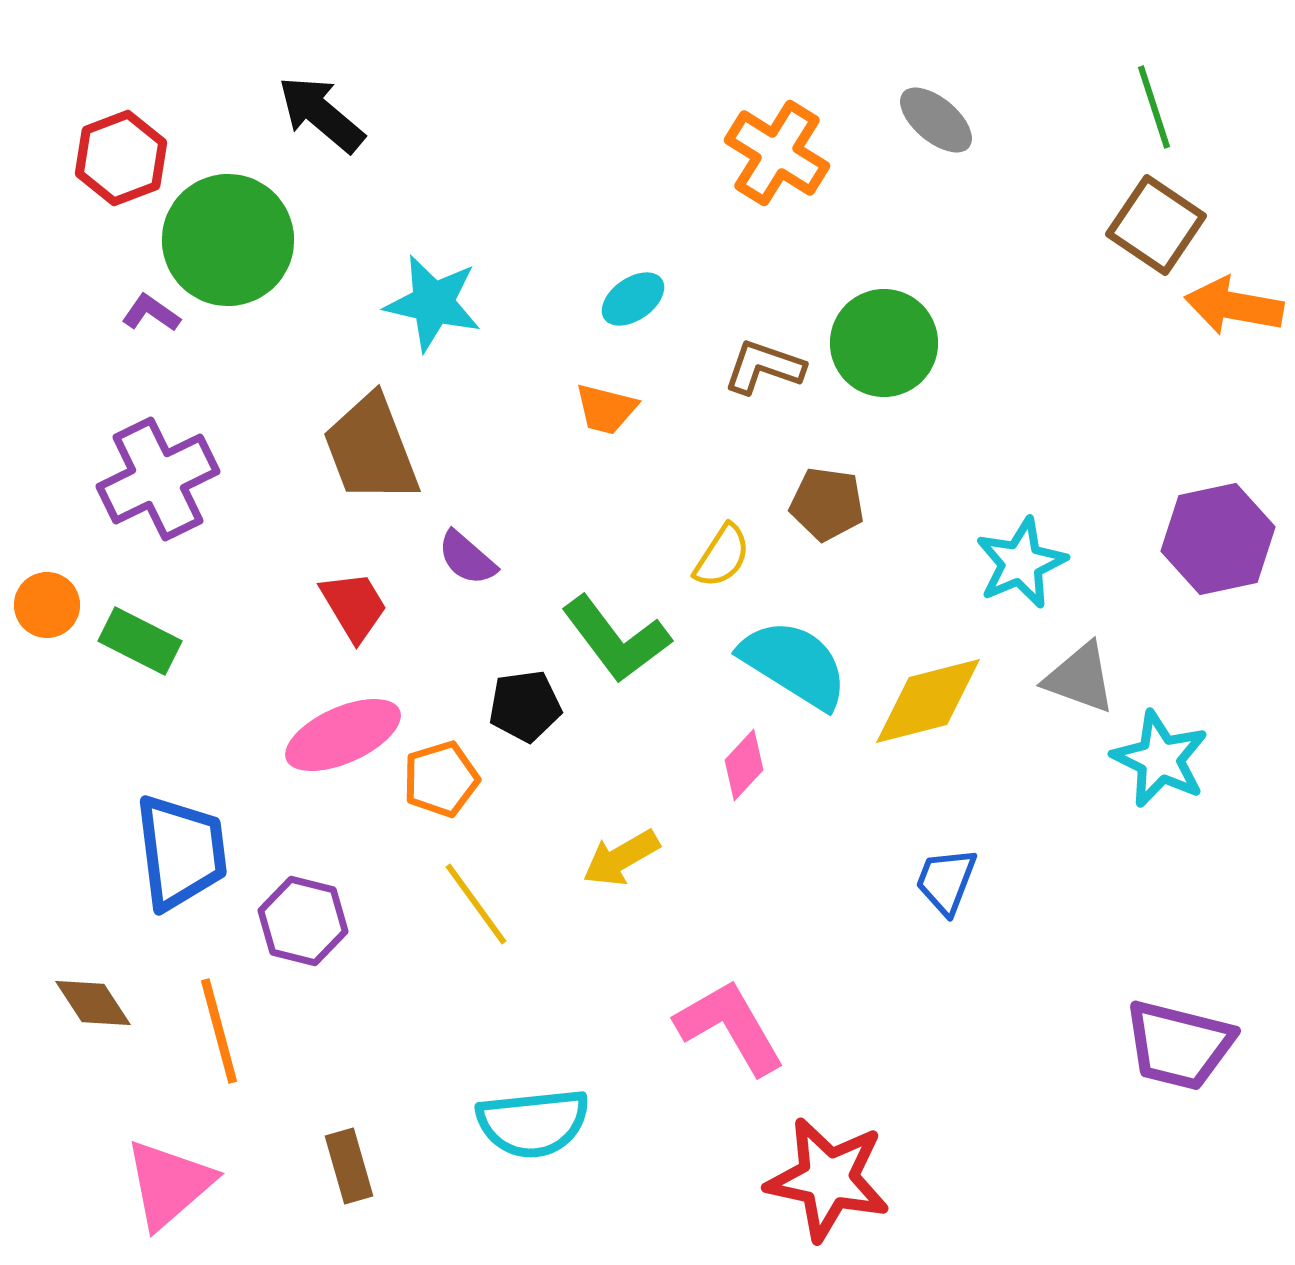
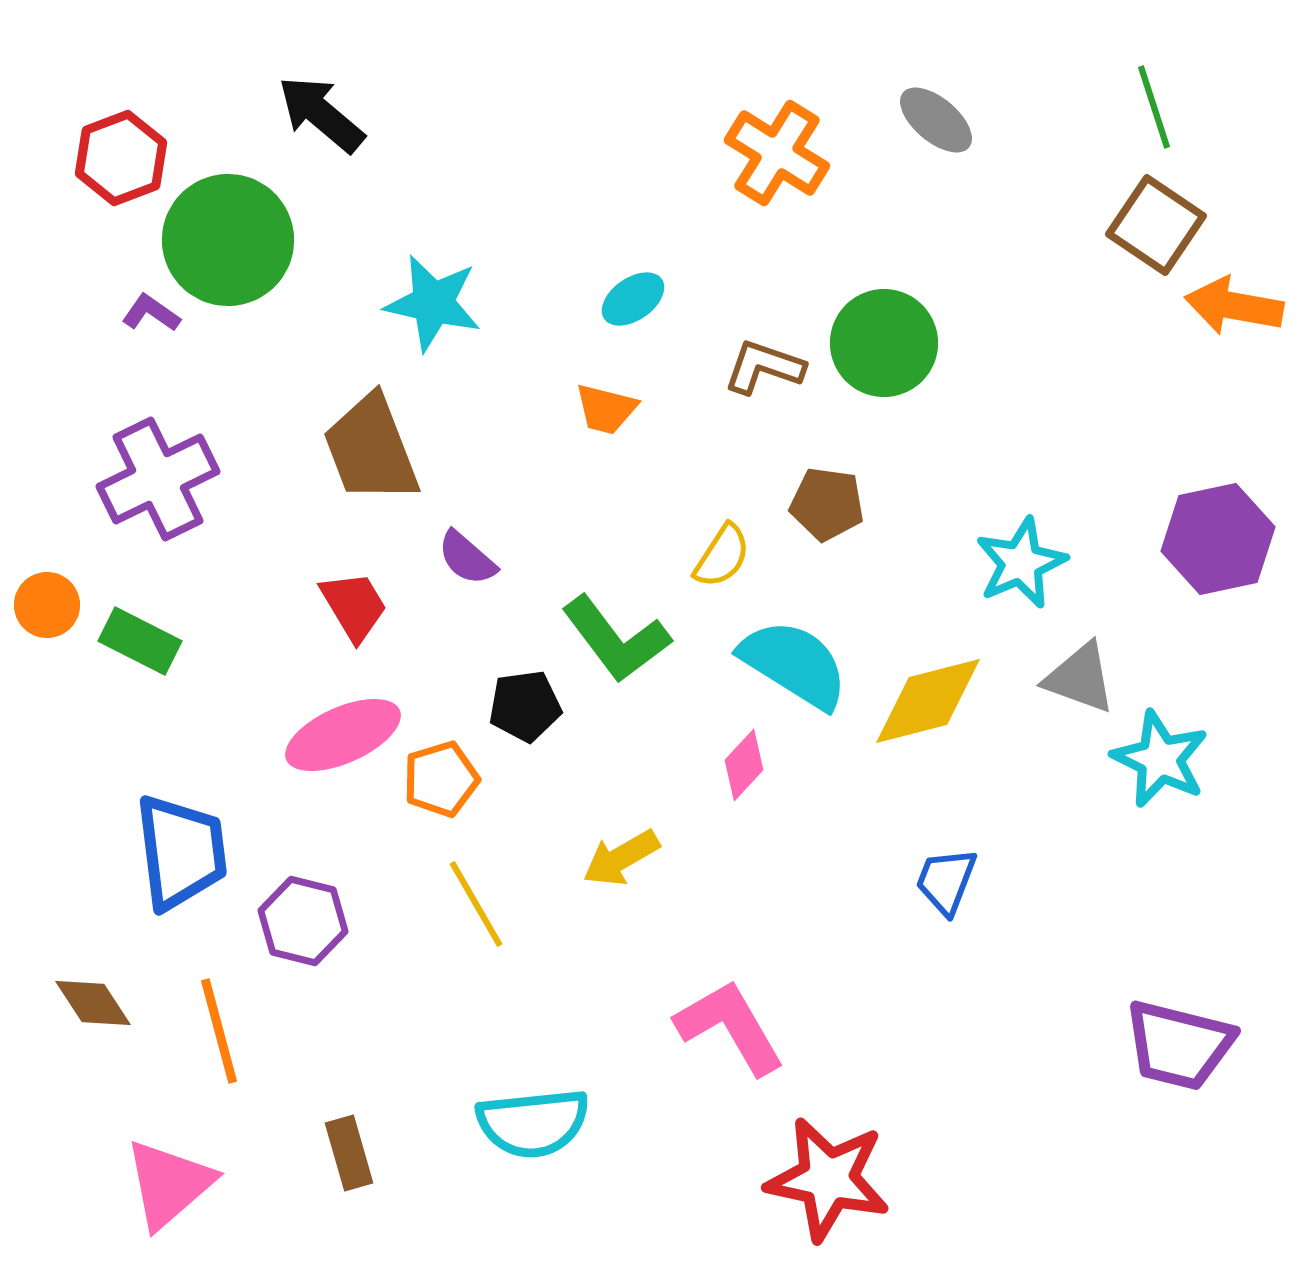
yellow line at (476, 904): rotated 6 degrees clockwise
brown rectangle at (349, 1166): moved 13 px up
